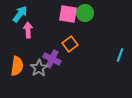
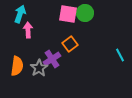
cyan arrow: rotated 18 degrees counterclockwise
cyan line: rotated 48 degrees counterclockwise
purple cross: rotated 30 degrees clockwise
